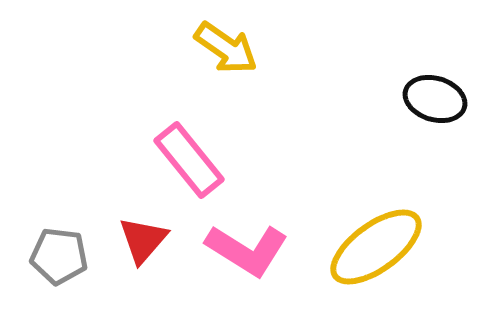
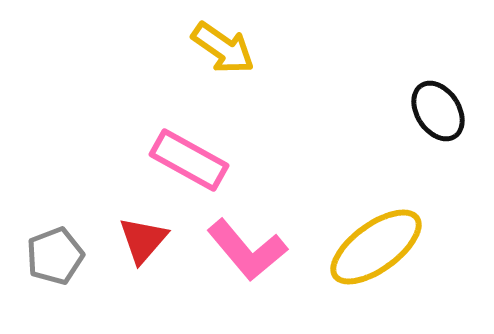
yellow arrow: moved 3 px left
black ellipse: moved 3 px right, 12 px down; rotated 40 degrees clockwise
pink rectangle: rotated 22 degrees counterclockwise
pink L-shape: rotated 18 degrees clockwise
gray pentagon: moved 4 px left; rotated 28 degrees counterclockwise
